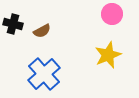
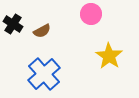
pink circle: moved 21 px left
black cross: rotated 18 degrees clockwise
yellow star: moved 1 px right, 1 px down; rotated 16 degrees counterclockwise
